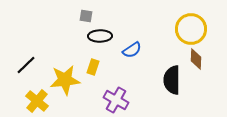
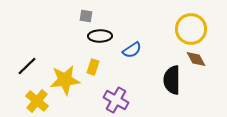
brown diamond: rotated 30 degrees counterclockwise
black line: moved 1 px right, 1 px down
